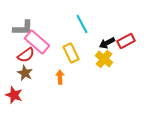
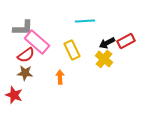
cyan line: moved 3 px right, 3 px up; rotated 66 degrees counterclockwise
yellow rectangle: moved 1 px right, 3 px up
brown star: rotated 21 degrees counterclockwise
